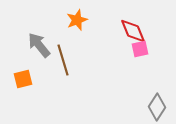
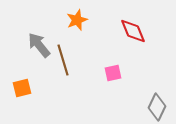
pink square: moved 27 px left, 24 px down
orange square: moved 1 px left, 9 px down
gray diamond: rotated 8 degrees counterclockwise
